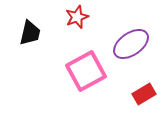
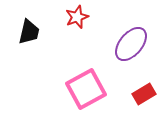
black trapezoid: moved 1 px left, 1 px up
purple ellipse: rotated 15 degrees counterclockwise
pink square: moved 18 px down
